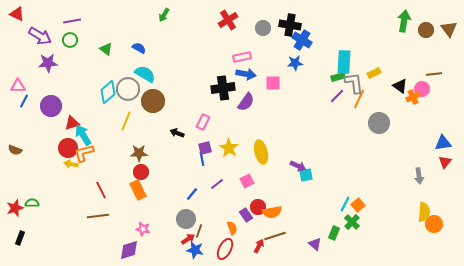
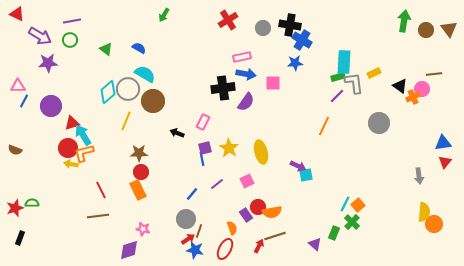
orange line at (359, 99): moved 35 px left, 27 px down
